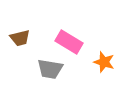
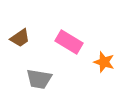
brown trapezoid: rotated 20 degrees counterclockwise
gray trapezoid: moved 11 px left, 10 px down
